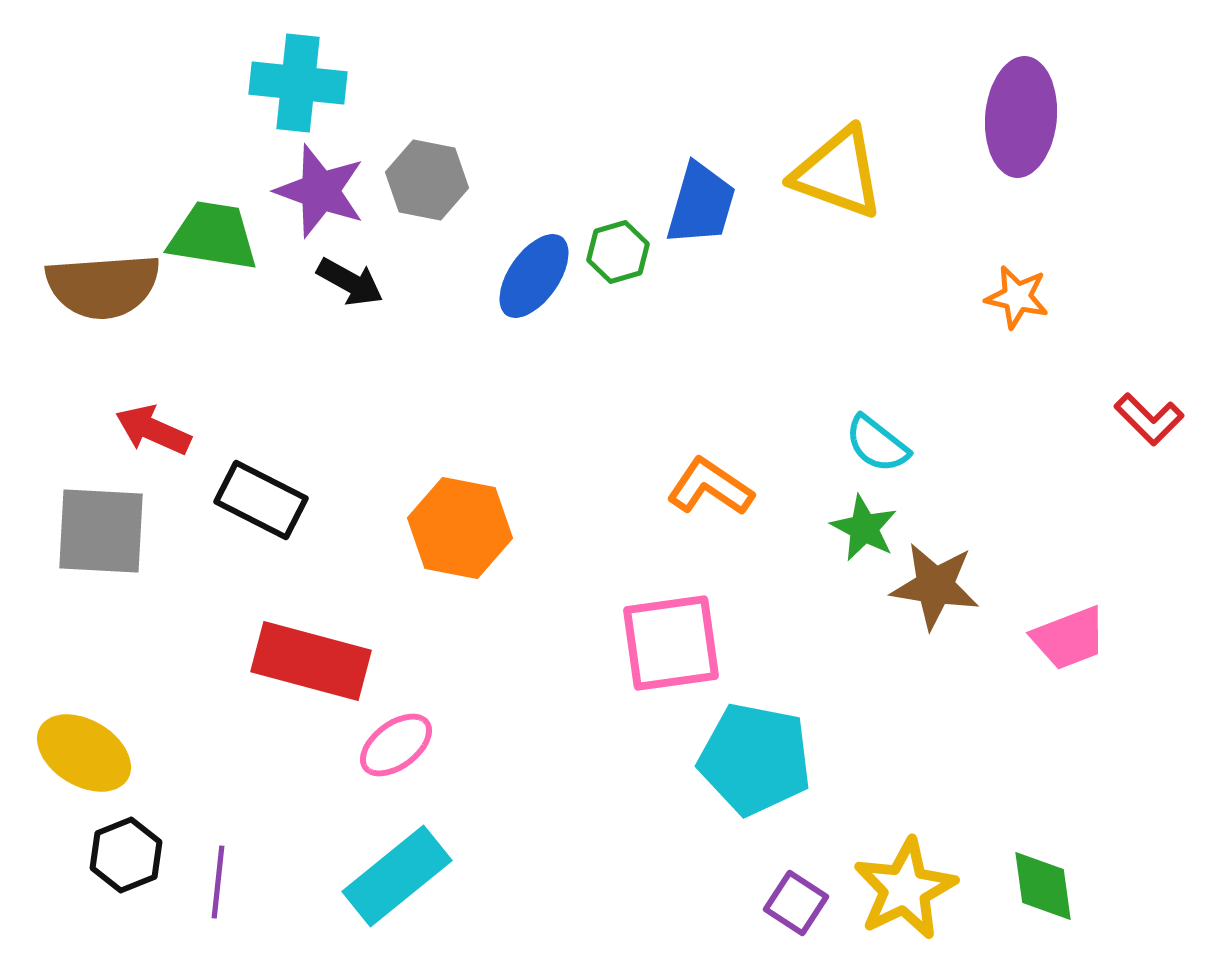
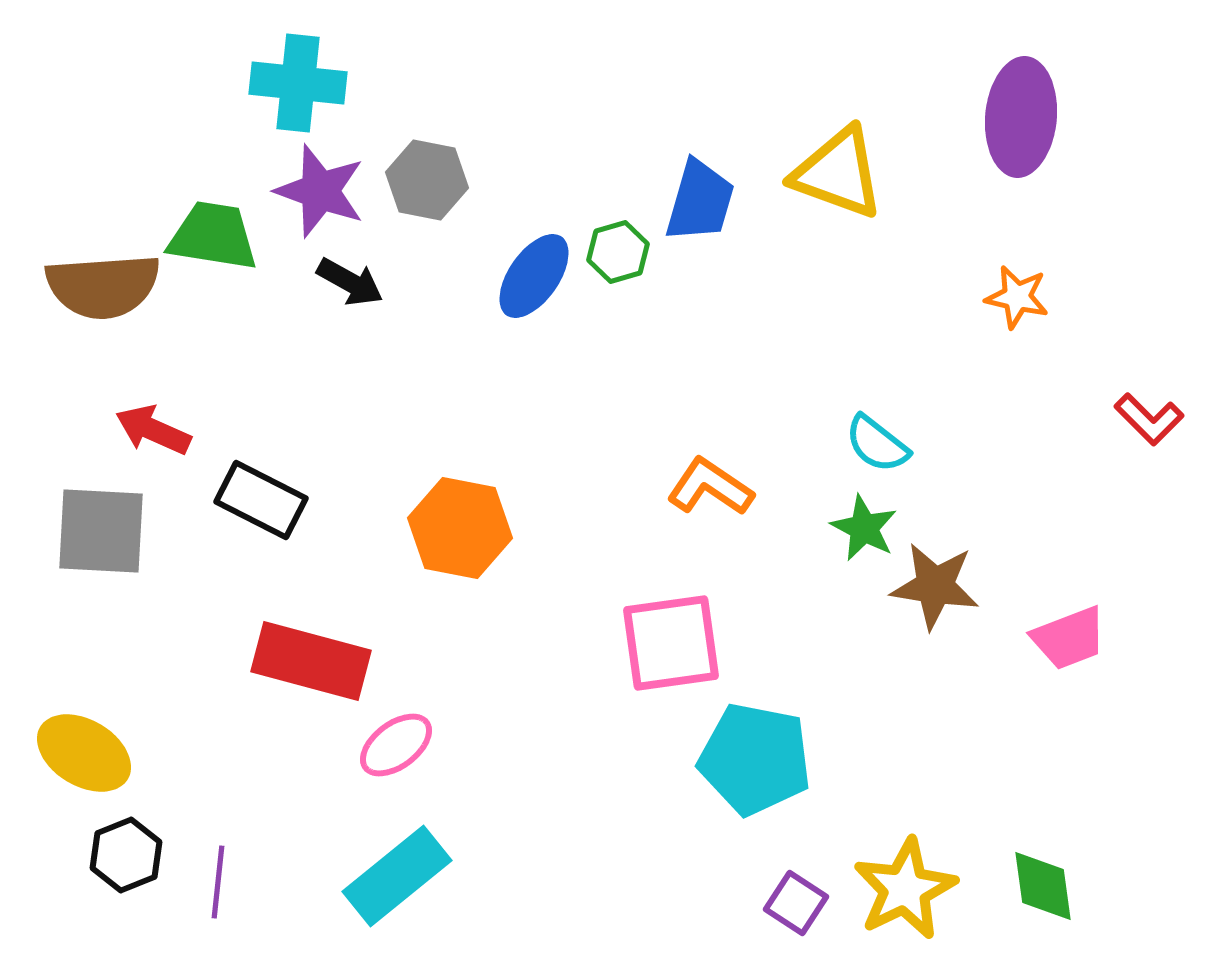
blue trapezoid: moved 1 px left, 3 px up
